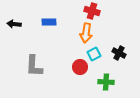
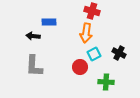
black arrow: moved 19 px right, 12 px down
